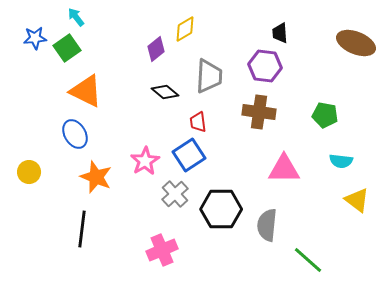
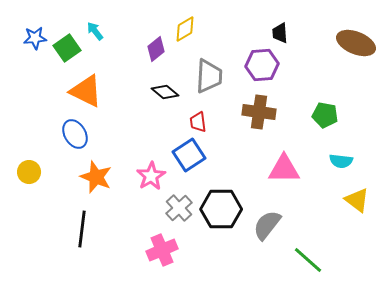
cyan arrow: moved 19 px right, 14 px down
purple hexagon: moved 3 px left, 1 px up; rotated 12 degrees counterclockwise
pink star: moved 6 px right, 15 px down
gray cross: moved 4 px right, 14 px down
gray semicircle: rotated 32 degrees clockwise
